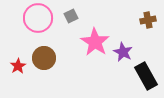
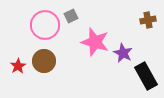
pink circle: moved 7 px right, 7 px down
pink star: rotated 16 degrees counterclockwise
purple star: moved 1 px down
brown circle: moved 3 px down
